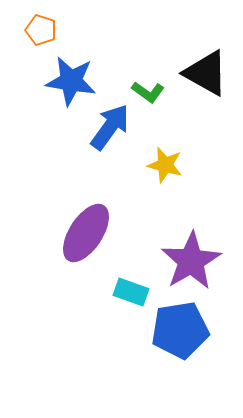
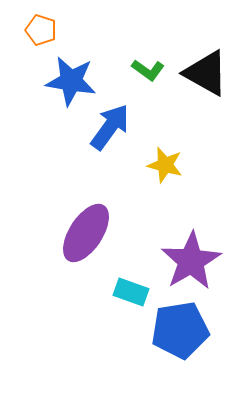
green L-shape: moved 22 px up
